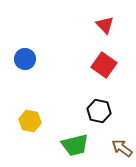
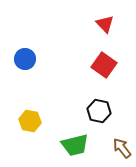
red triangle: moved 1 px up
brown arrow: rotated 15 degrees clockwise
